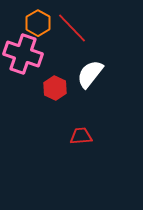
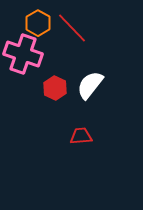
white semicircle: moved 11 px down
